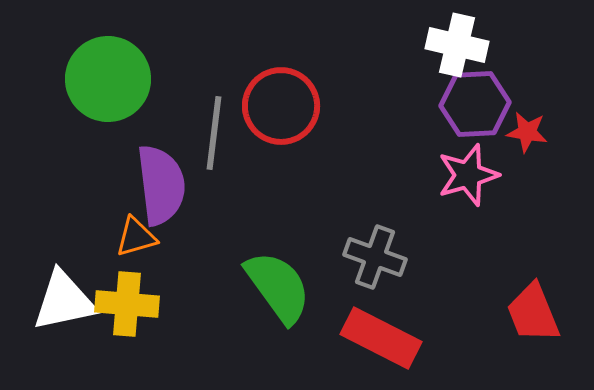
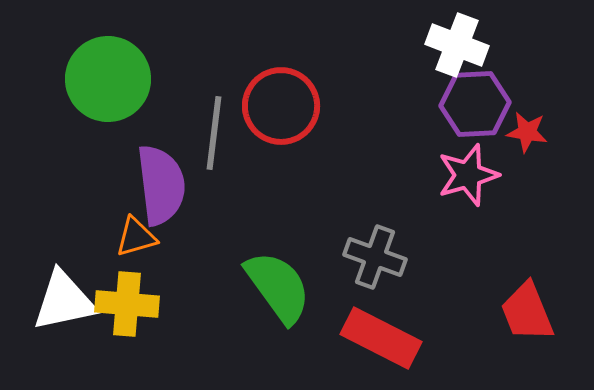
white cross: rotated 8 degrees clockwise
red trapezoid: moved 6 px left, 1 px up
